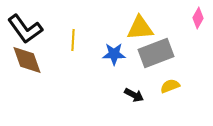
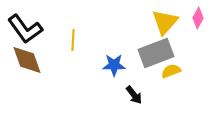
yellow triangle: moved 25 px right, 6 px up; rotated 44 degrees counterclockwise
blue star: moved 11 px down
yellow semicircle: moved 1 px right, 15 px up
black arrow: rotated 24 degrees clockwise
